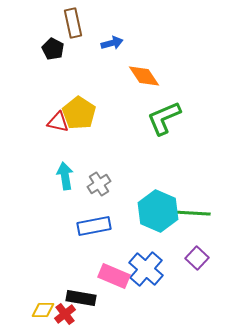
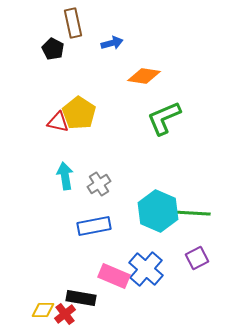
orange diamond: rotated 48 degrees counterclockwise
purple square: rotated 20 degrees clockwise
